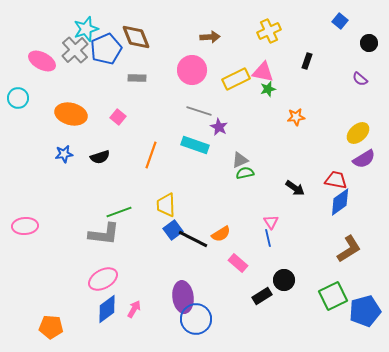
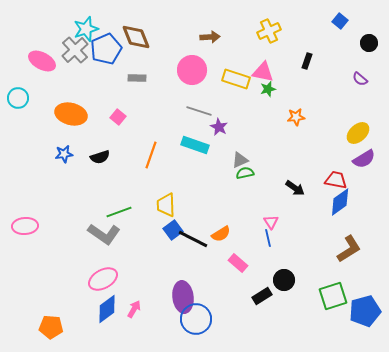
yellow rectangle at (236, 79): rotated 44 degrees clockwise
gray L-shape at (104, 234): rotated 28 degrees clockwise
green square at (333, 296): rotated 8 degrees clockwise
